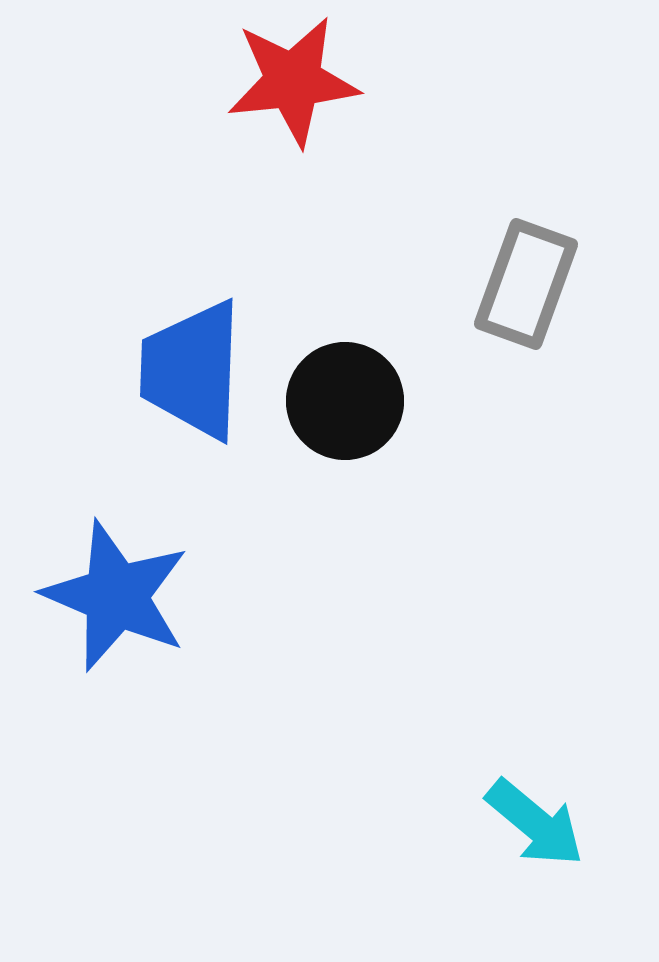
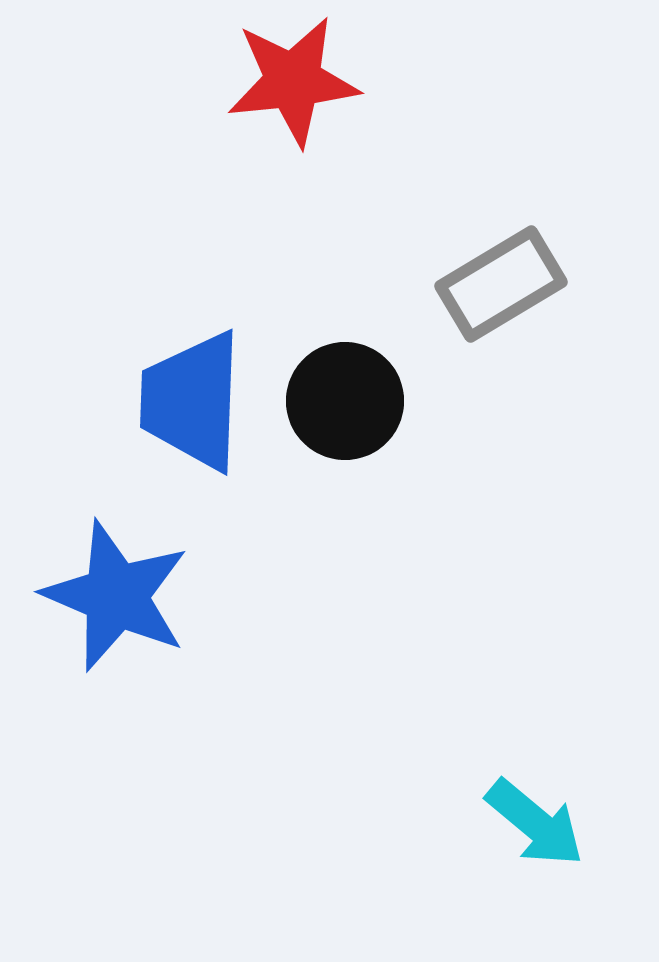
gray rectangle: moved 25 px left; rotated 39 degrees clockwise
blue trapezoid: moved 31 px down
